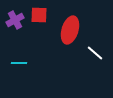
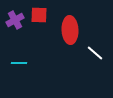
red ellipse: rotated 20 degrees counterclockwise
